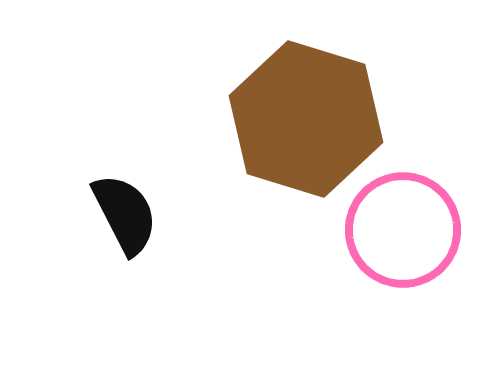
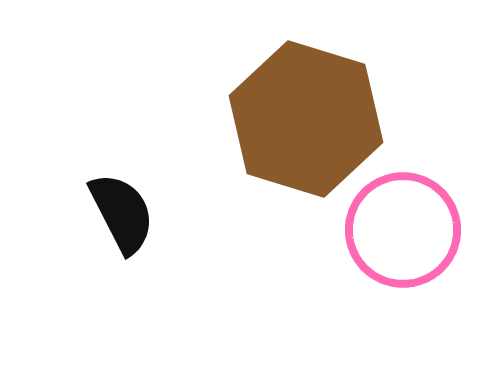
black semicircle: moved 3 px left, 1 px up
